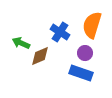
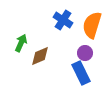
blue cross: moved 3 px right, 12 px up
green arrow: rotated 90 degrees clockwise
blue rectangle: rotated 45 degrees clockwise
